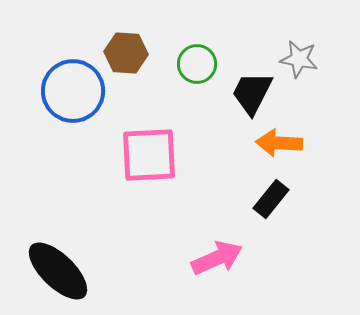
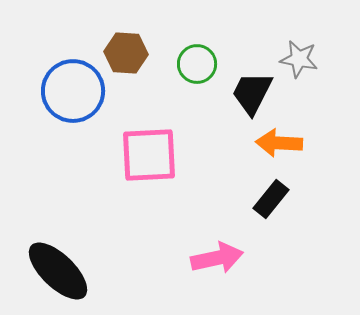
pink arrow: rotated 12 degrees clockwise
